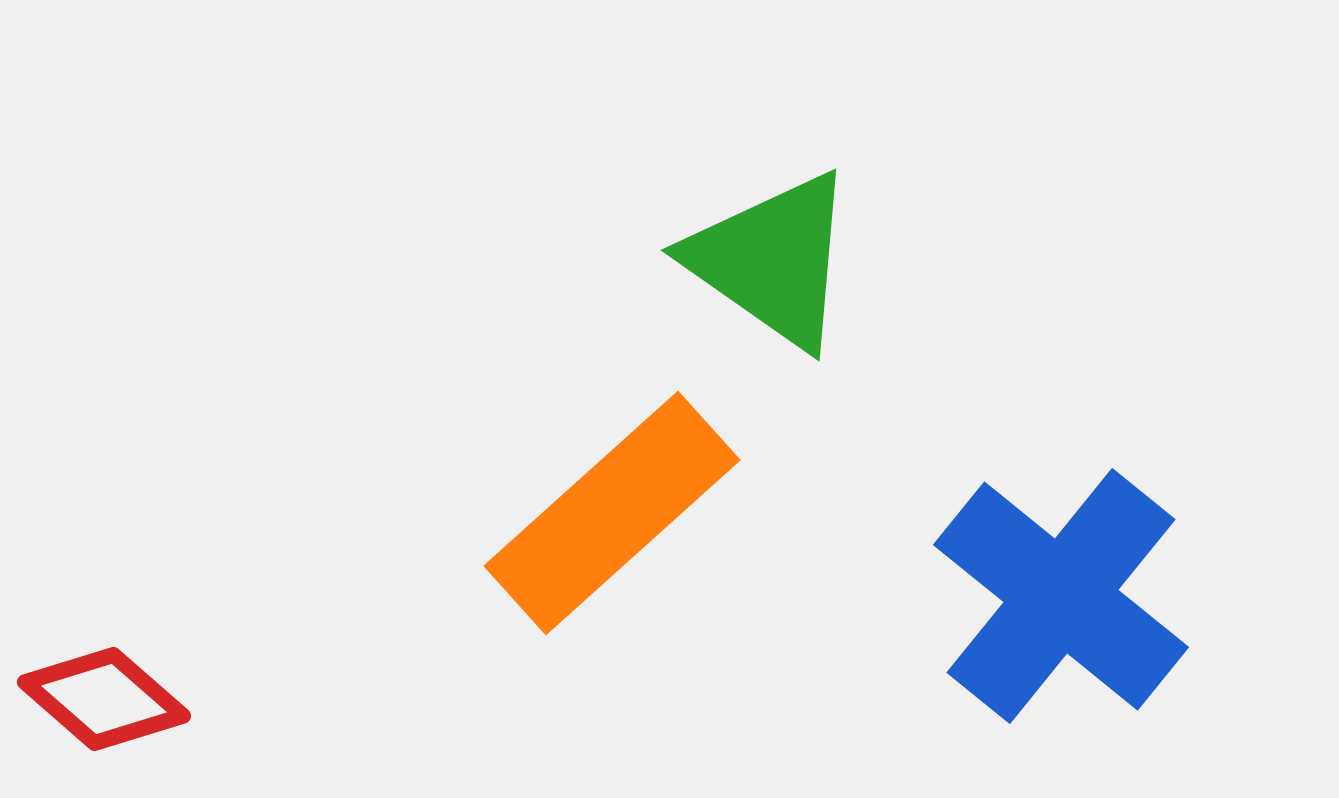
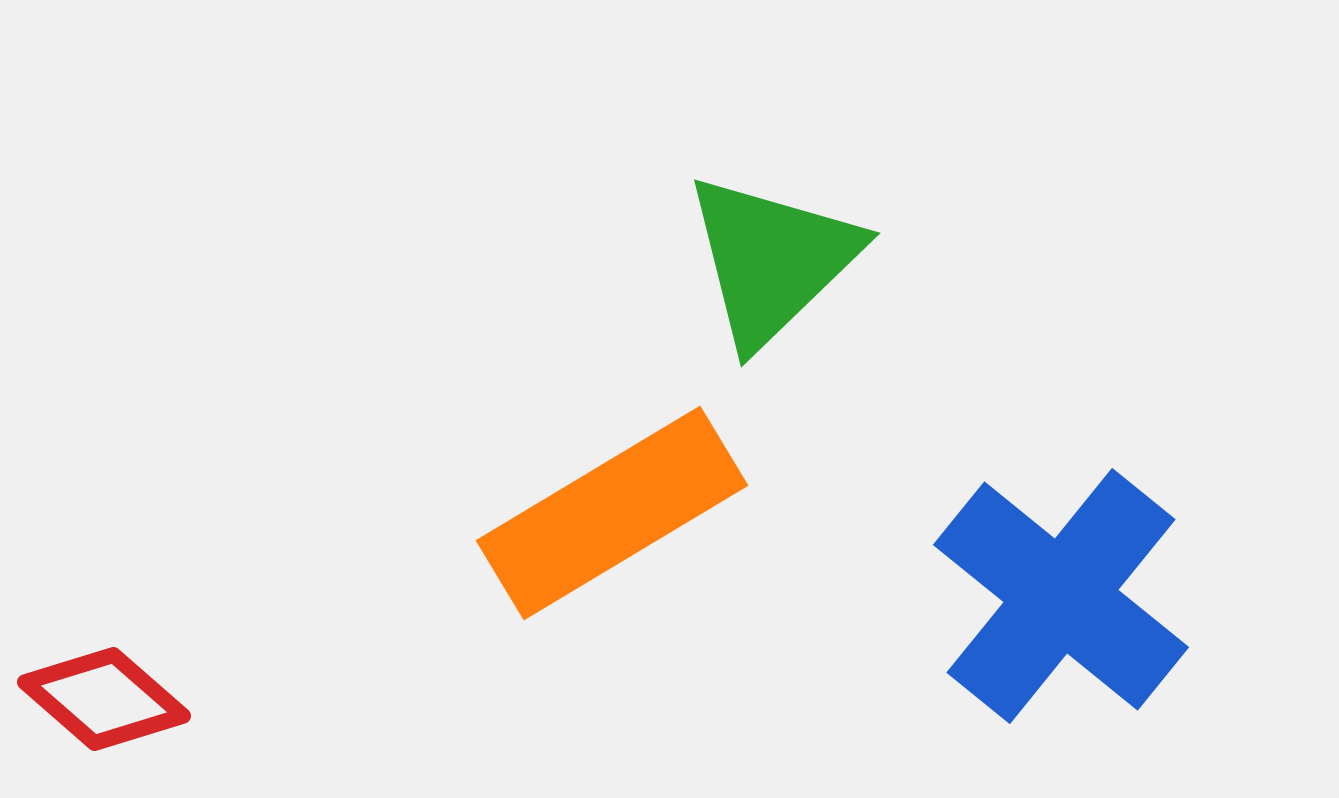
green triangle: rotated 41 degrees clockwise
orange rectangle: rotated 11 degrees clockwise
